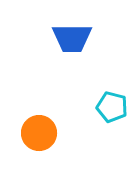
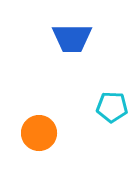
cyan pentagon: rotated 12 degrees counterclockwise
